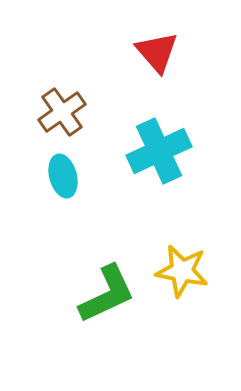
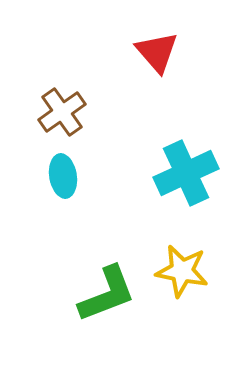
cyan cross: moved 27 px right, 22 px down
cyan ellipse: rotated 6 degrees clockwise
green L-shape: rotated 4 degrees clockwise
